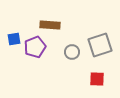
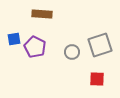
brown rectangle: moved 8 px left, 11 px up
purple pentagon: rotated 25 degrees counterclockwise
